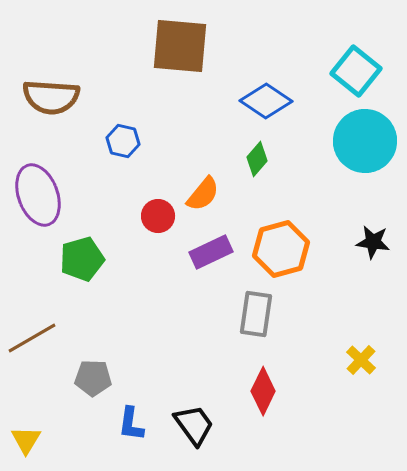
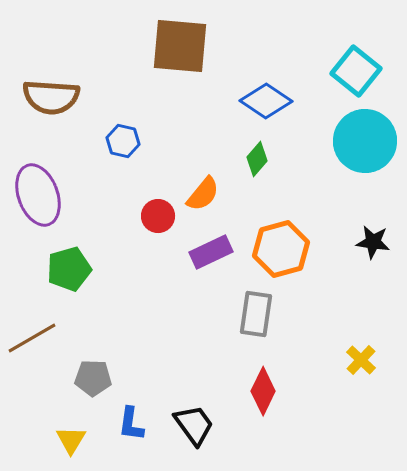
green pentagon: moved 13 px left, 10 px down
yellow triangle: moved 45 px right
